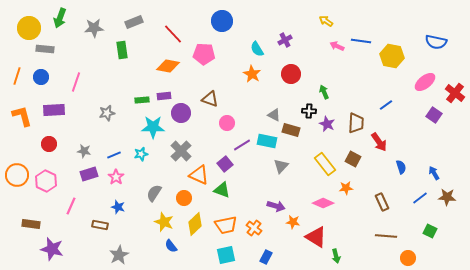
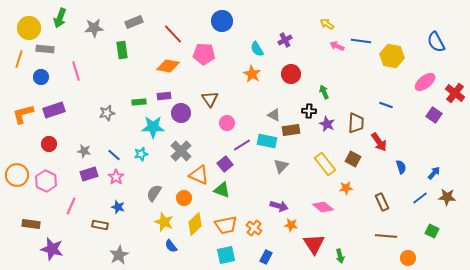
yellow arrow at (326, 21): moved 1 px right, 3 px down
blue semicircle at (436, 42): rotated 50 degrees clockwise
orange line at (17, 76): moved 2 px right, 17 px up
pink line at (76, 82): moved 11 px up; rotated 36 degrees counterclockwise
brown triangle at (210, 99): rotated 36 degrees clockwise
green rectangle at (142, 100): moved 3 px left, 2 px down
blue line at (386, 105): rotated 56 degrees clockwise
purple rectangle at (54, 110): rotated 15 degrees counterclockwise
orange L-shape at (22, 116): moved 1 px right, 2 px up; rotated 90 degrees counterclockwise
brown rectangle at (291, 130): rotated 24 degrees counterclockwise
blue line at (114, 155): rotated 64 degrees clockwise
blue arrow at (434, 173): rotated 72 degrees clockwise
pink diamond at (323, 203): moved 4 px down; rotated 15 degrees clockwise
purple arrow at (276, 206): moved 3 px right
orange star at (293, 222): moved 2 px left, 3 px down
green square at (430, 231): moved 2 px right
red triangle at (316, 237): moved 2 px left, 7 px down; rotated 25 degrees clockwise
green arrow at (336, 256): moved 4 px right
